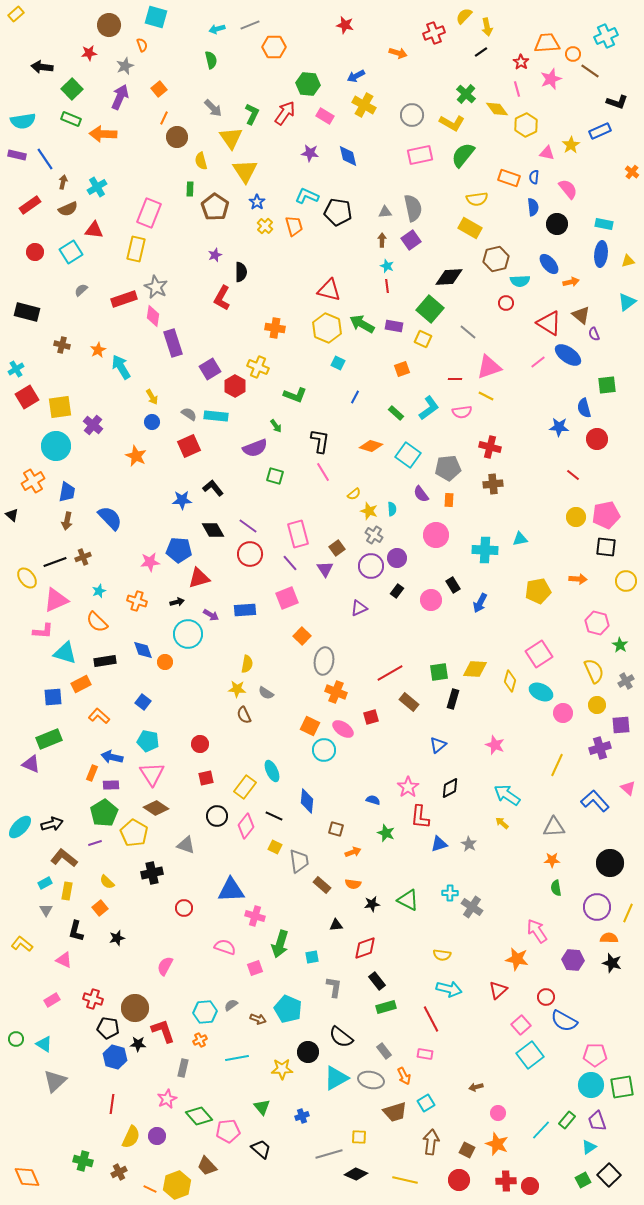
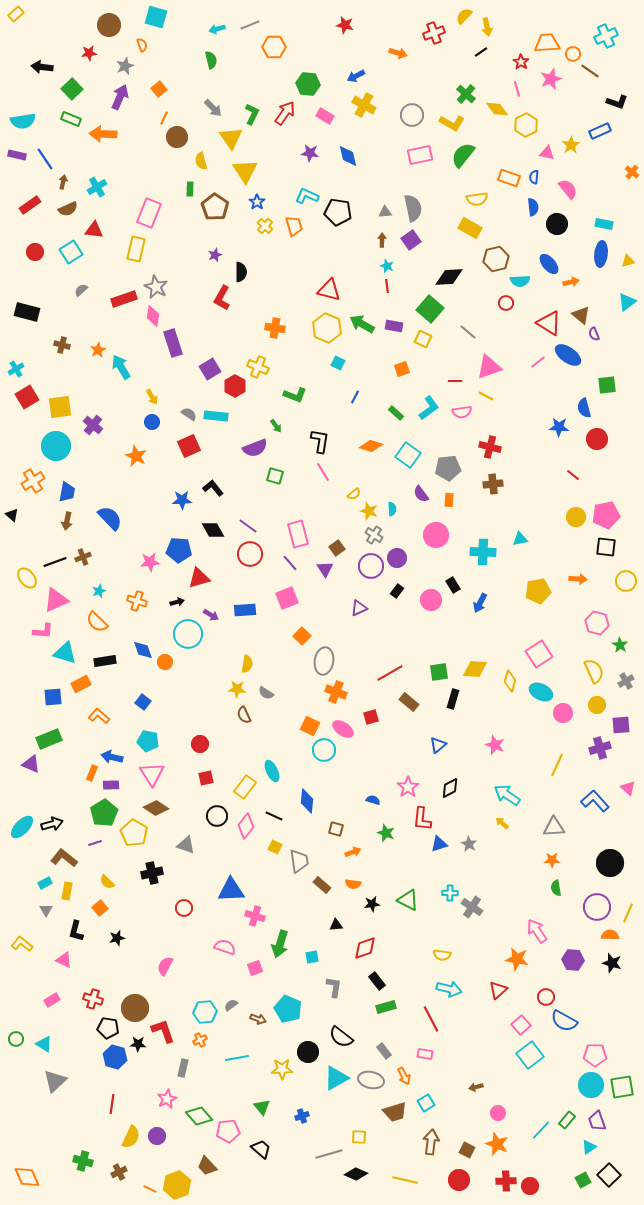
red line at (455, 379): moved 2 px down
cyan cross at (485, 550): moved 2 px left, 2 px down
red L-shape at (420, 817): moved 2 px right, 2 px down
cyan ellipse at (20, 827): moved 2 px right
orange semicircle at (609, 938): moved 1 px right, 3 px up
